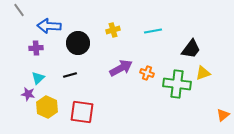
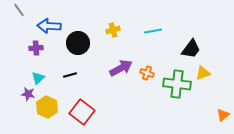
red square: rotated 30 degrees clockwise
